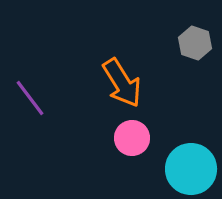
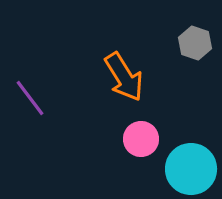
orange arrow: moved 2 px right, 6 px up
pink circle: moved 9 px right, 1 px down
